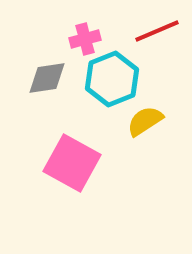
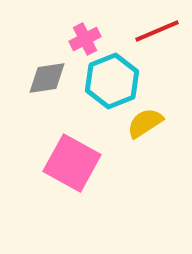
pink cross: rotated 12 degrees counterclockwise
cyan hexagon: moved 2 px down
yellow semicircle: moved 2 px down
